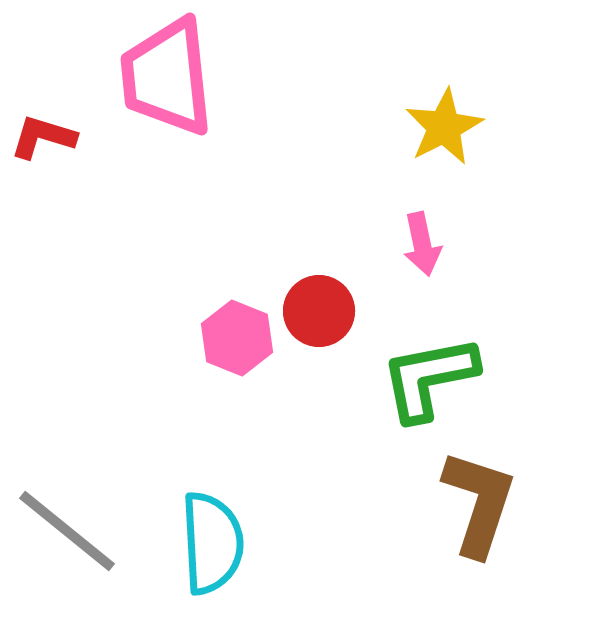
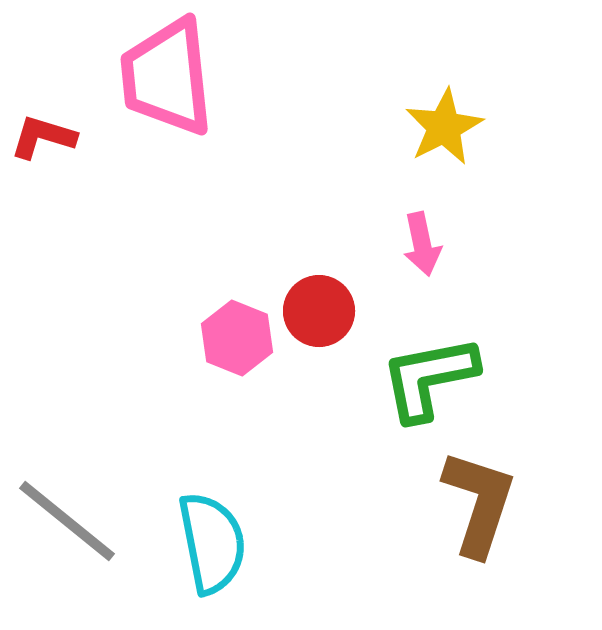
gray line: moved 10 px up
cyan semicircle: rotated 8 degrees counterclockwise
